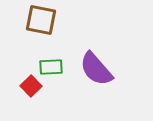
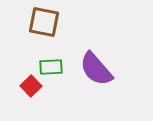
brown square: moved 3 px right, 2 px down
